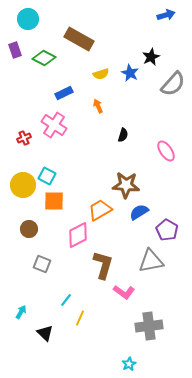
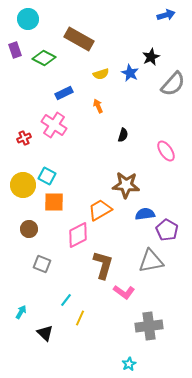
orange square: moved 1 px down
blue semicircle: moved 6 px right, 2 px down; rotated 24 degrees clockwise
